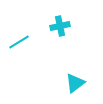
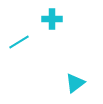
cyan cross: moved 8 px left, 7 px up; rotated 12 degrees clockwise
